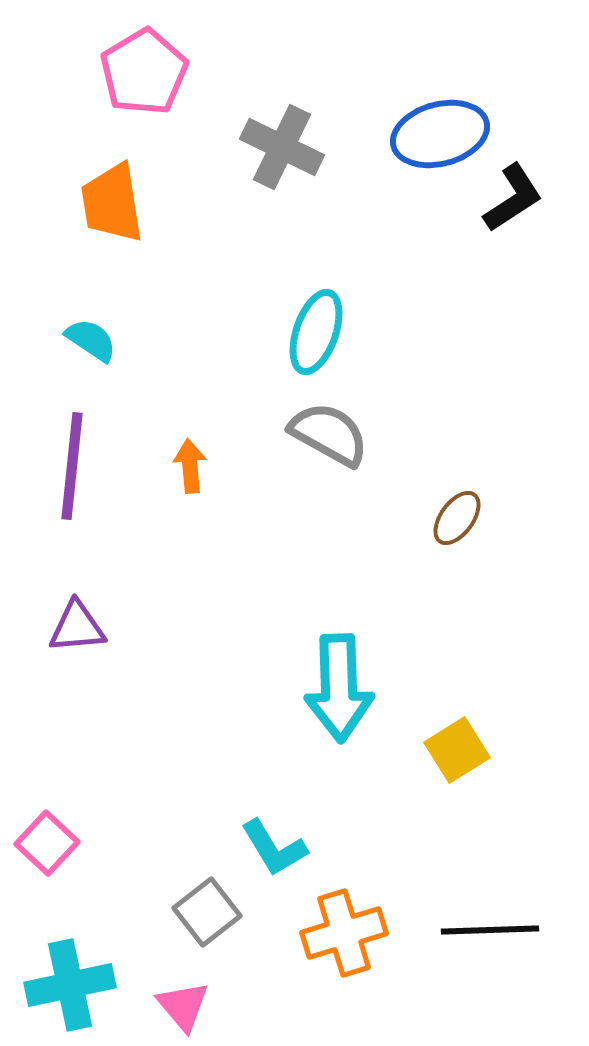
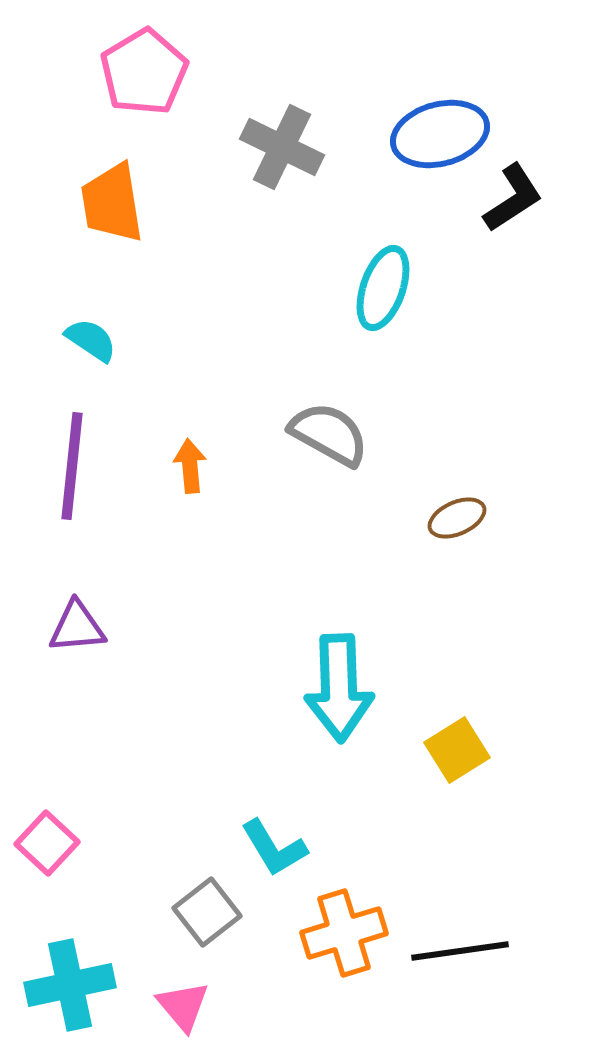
cyan ellipse: moved 67 px right, 44 px up
brown ellipse: rotated 30 degrees clockwise
black line: moved 30 px left, 21 px down; rotated 6 degrees counterclockwise
